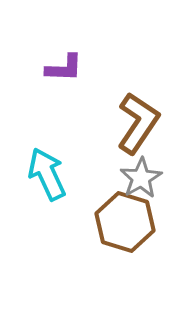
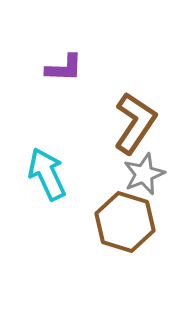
brown L-shape: moved 3 px left
gray star: moved 3 px right, 4 px up; rotated 9 degrees clockwise
